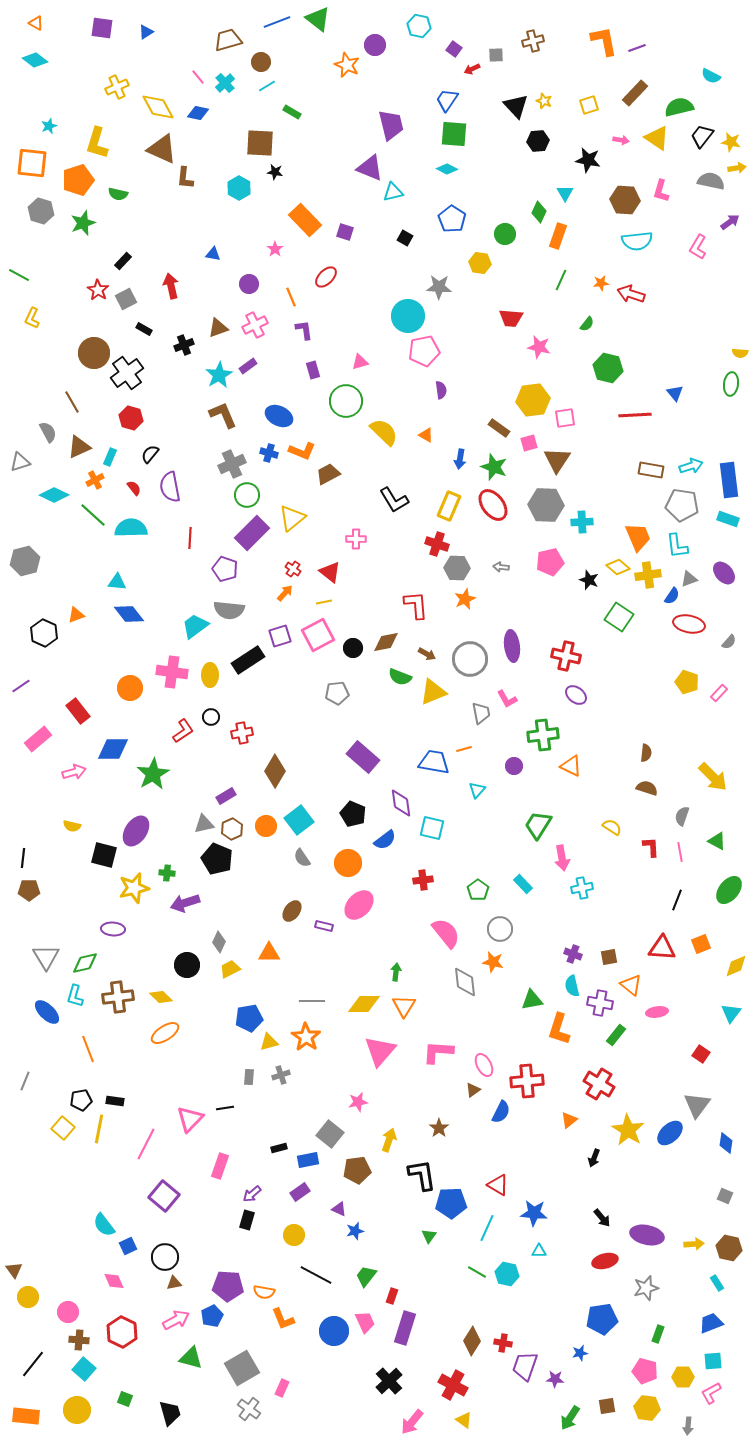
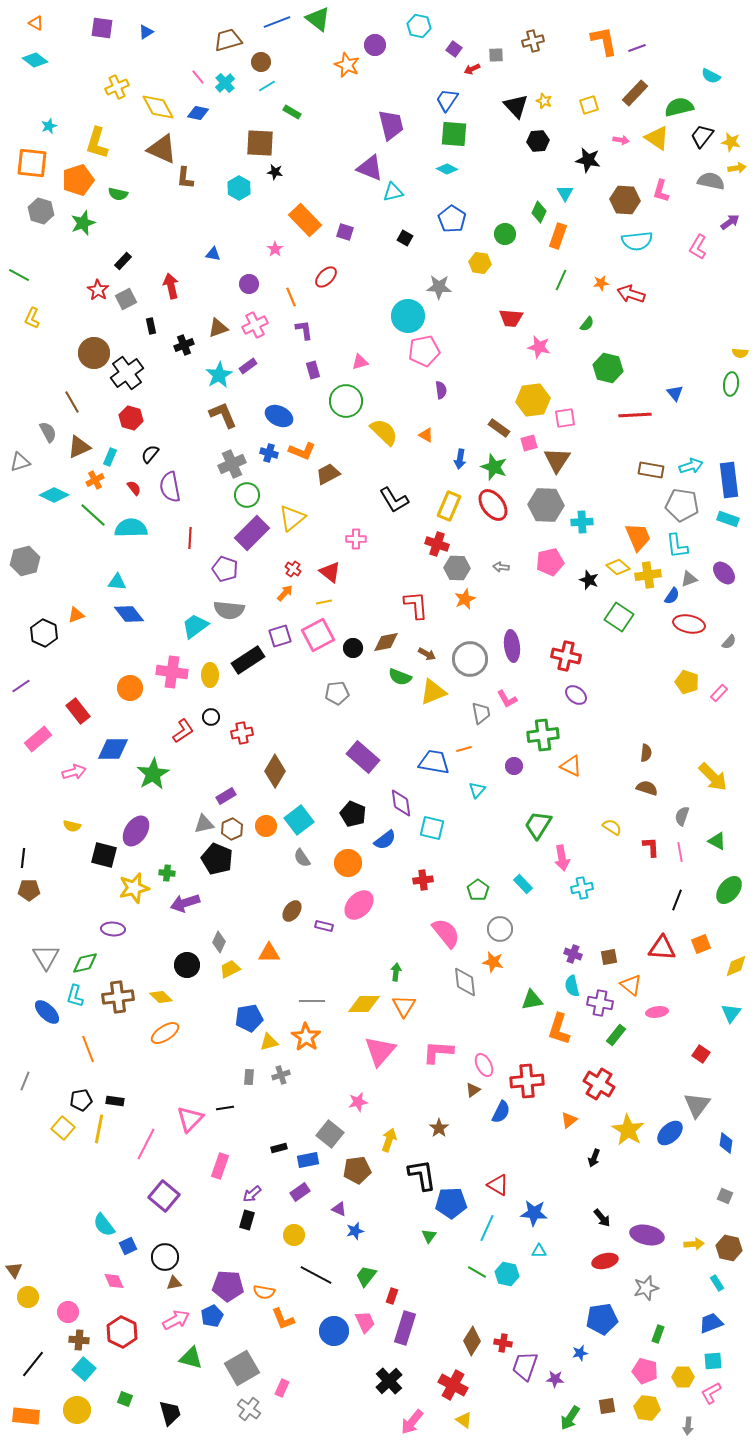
black rectangle at (144, 329): moved 7 px right, 3 px up; rotated 49 degrees clockwise
